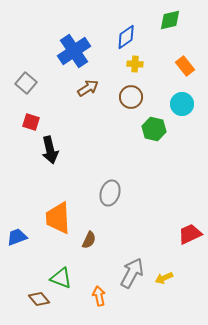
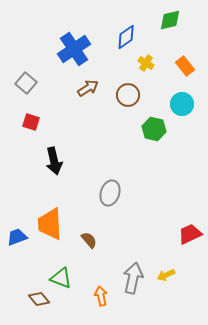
blue cross: moved 2 px up
yellow cross: moved 11 px right, 1 px up; rotated 28 degrees clockwise
brown circle: moved 3 px left, 2 px up
black arrow: moved 4 px right, 11 px down
orange trapezoid: moved 8 px left, 6 px down
brown semicircle: rotated 66 degrees counterclockwise
gray arrow: moved 1 px right, 5 px down; rotated 16 degrees counterclockwise
yellow arrow: moved 2 px right, 3 px up
orange arrow: moved 2 px right
